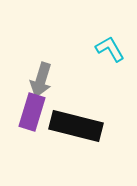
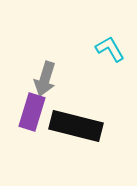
gray arrow: moved 4 px right, 1 px up
